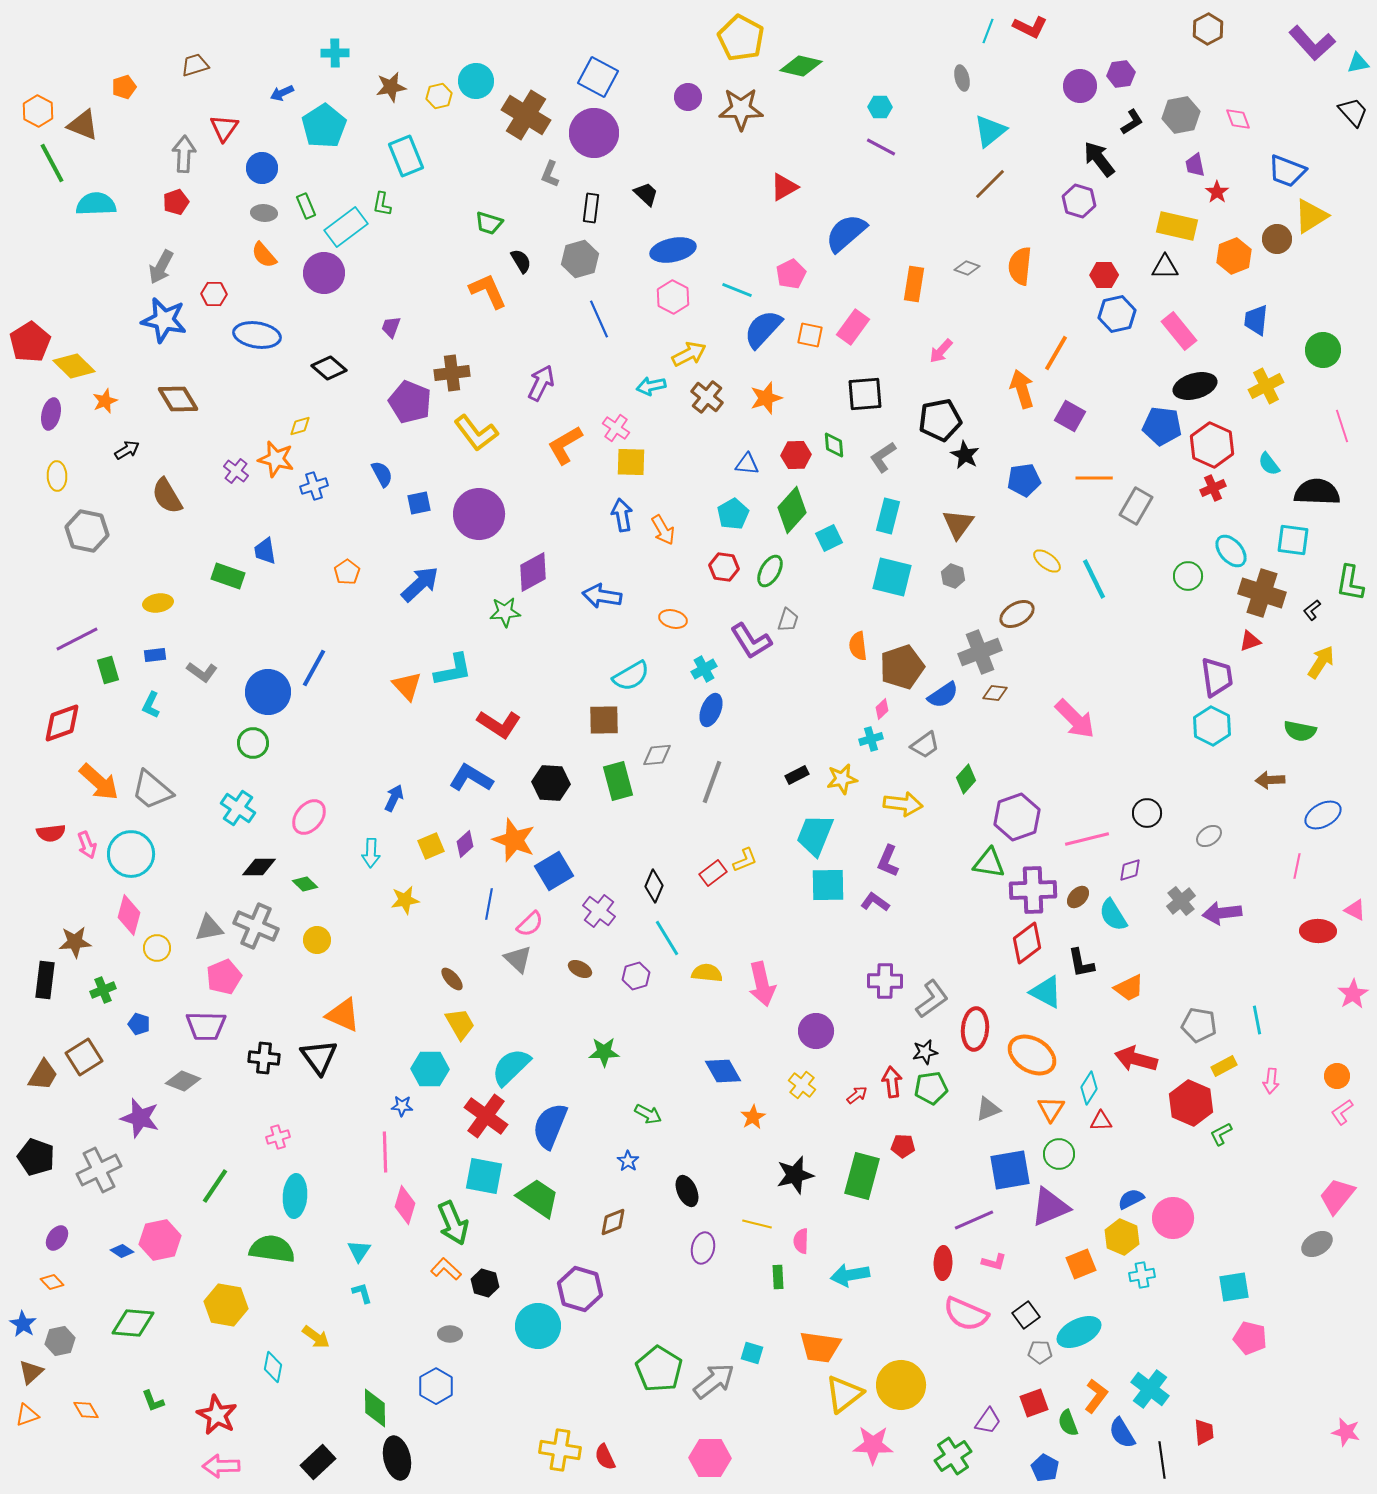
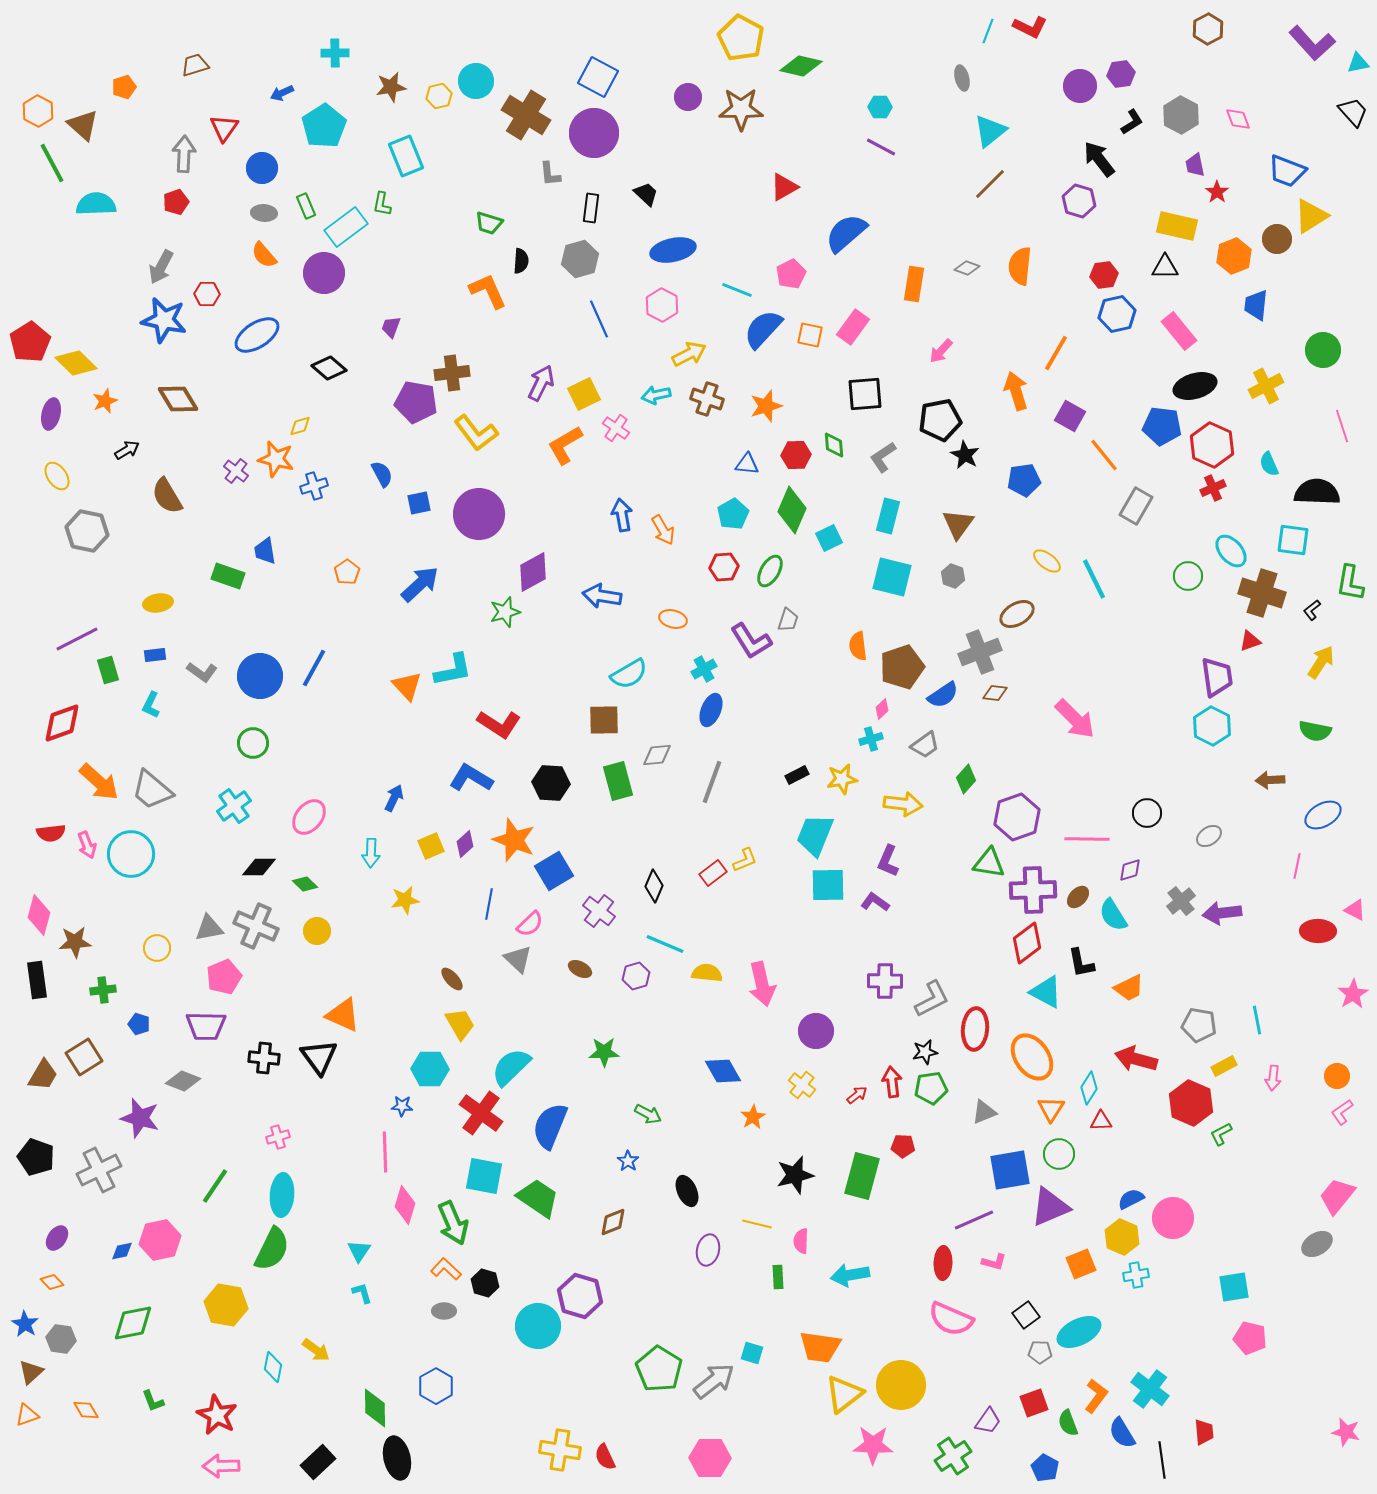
gray hexagon at (1181, 115): rotated 21 degrees counterclockwise
brown triangle at (83, 125): rotated 20 degrees clockwise
gray L-shape at (550, 174): rotated 28 degrees counterclockwise
black semicircle at (521, 261): rotated 35 degrees clockwise
red hexagon at (1104, 275): rotated 8 degrees counterclockwise
red hexagon at (214, 294): moved 7 px left
pink hexagon at (673, 297): moved 11 px left, 8 px down
blue trapezoid at (1256, 320): moved 15 px up
blue ellipse at (257, 335): rotated 42 degrees counterclockwise
yellow diamond at (74, 366): moved 2 px right, 3 px up
cyan arrow at (651, 386): moved 5 px right, 9 px down
orange arrow at (1022, 389): moved 6 px left, 2 px down
brown cross at (707, 397): moved 2 px down; rotated 20 degrees counterclockwise
orange star at (766, 398): moved 8 px down
purple pentagon at (410, 402): moved 6 px right; rotated 12 degrees counterclockwise
yellow square at (631, 462): moved 47 px left, 68 px up; rotated 28 degrees counterclockwise
cyan semicircle at (1269, 464): rotated 15 degrees clockwise
yellow ellipse at (57, 476): rotated 32 degrees counterclockwise
orange line at (1094, 478): moved 10 px right, 23 px up; rotated 51 degrees clockwise
green diamond at (792, 510): rotated 18 degrees counterclockwise
red hexagon at (724, 567): rotated 12 degrees counterclockwise
green star at (505, 612): rotated 12 degrees counterclockwise
cyan semicircle at (631, 676): moved 2 px left, 2 px up
blue circle at (268, 692): moved 8 px left, 16 px up
green semicircle at (1300, 731): moved 15 px right
cyan cross at (238, 808): moved 4 px left, 2 px up; rotated 20 degrees clockwise
pink line at (1087, 839): rotated 15 degrees clockwise
pink diamond at (129, 915): moved 90 px left
cyan line at (667, 938): moved 2 px left, 6 px down; rotated 36 degrees counterclockwise
yellow circle at (317, 940): moved 9 px up
black rectangle at (45, 980): moved 8 px left; rotated 15 degrees counterclockwise
green cross at (103, 990): rotated 15 degrees clockwise
gray L-shape at (932, 999): rotated 9 degrees clockwise
orange ellipse at (1032, 1055): moved 2 px down; rotated 24 degrees clockwise
pink arrow at (1271, 1081): moved 2 px right, 3 px up
gray triangle at (988, 1109): moved 4 px left, 3 px down
red cross at (486, 1116): moved 5 px left, 3 px up
cyan ellipse at (295, 1196): moved 13 px left, 1 px up
purple ellipse at (703, 1248): moved 5 px right, 2 px down
green semicircle at (272, 1249): rotated 108 degrees clockwise
blue diamond at (122, 1251): rotated 45 degrees counterclockwise
cyan cross at (1142, 1275): moved 6 px left
purple hexagon at (580, 1289): moved 7 px down
pink semicircle at (966, 1314): moved 15 px left, 5 px down
green diamond at (133, 1323): rotated 15 degrees counterclockwise
blue star at (23, 1324): moved 2 px right
gray ellipse at (450, 1334): moved 6 px left, 23 px up
yellow arrow at (316, 1337): moved 13 px down
gray hexagon at (60, 1341): moved 1 px right, 2 px up; rotated 20 degrees clockwise
